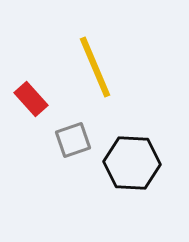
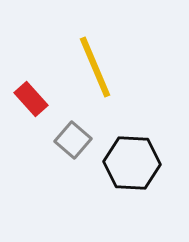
gray square: rotated 30 degrees counterclockwise
